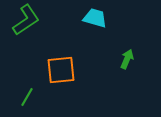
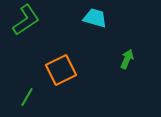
orange square: rotated 20 degrees counterclockwise
